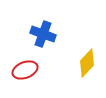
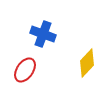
red ellipse: rotated 35 degrees counterclockwise
